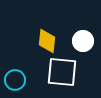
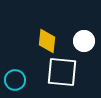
white circle: moved 1 px right
